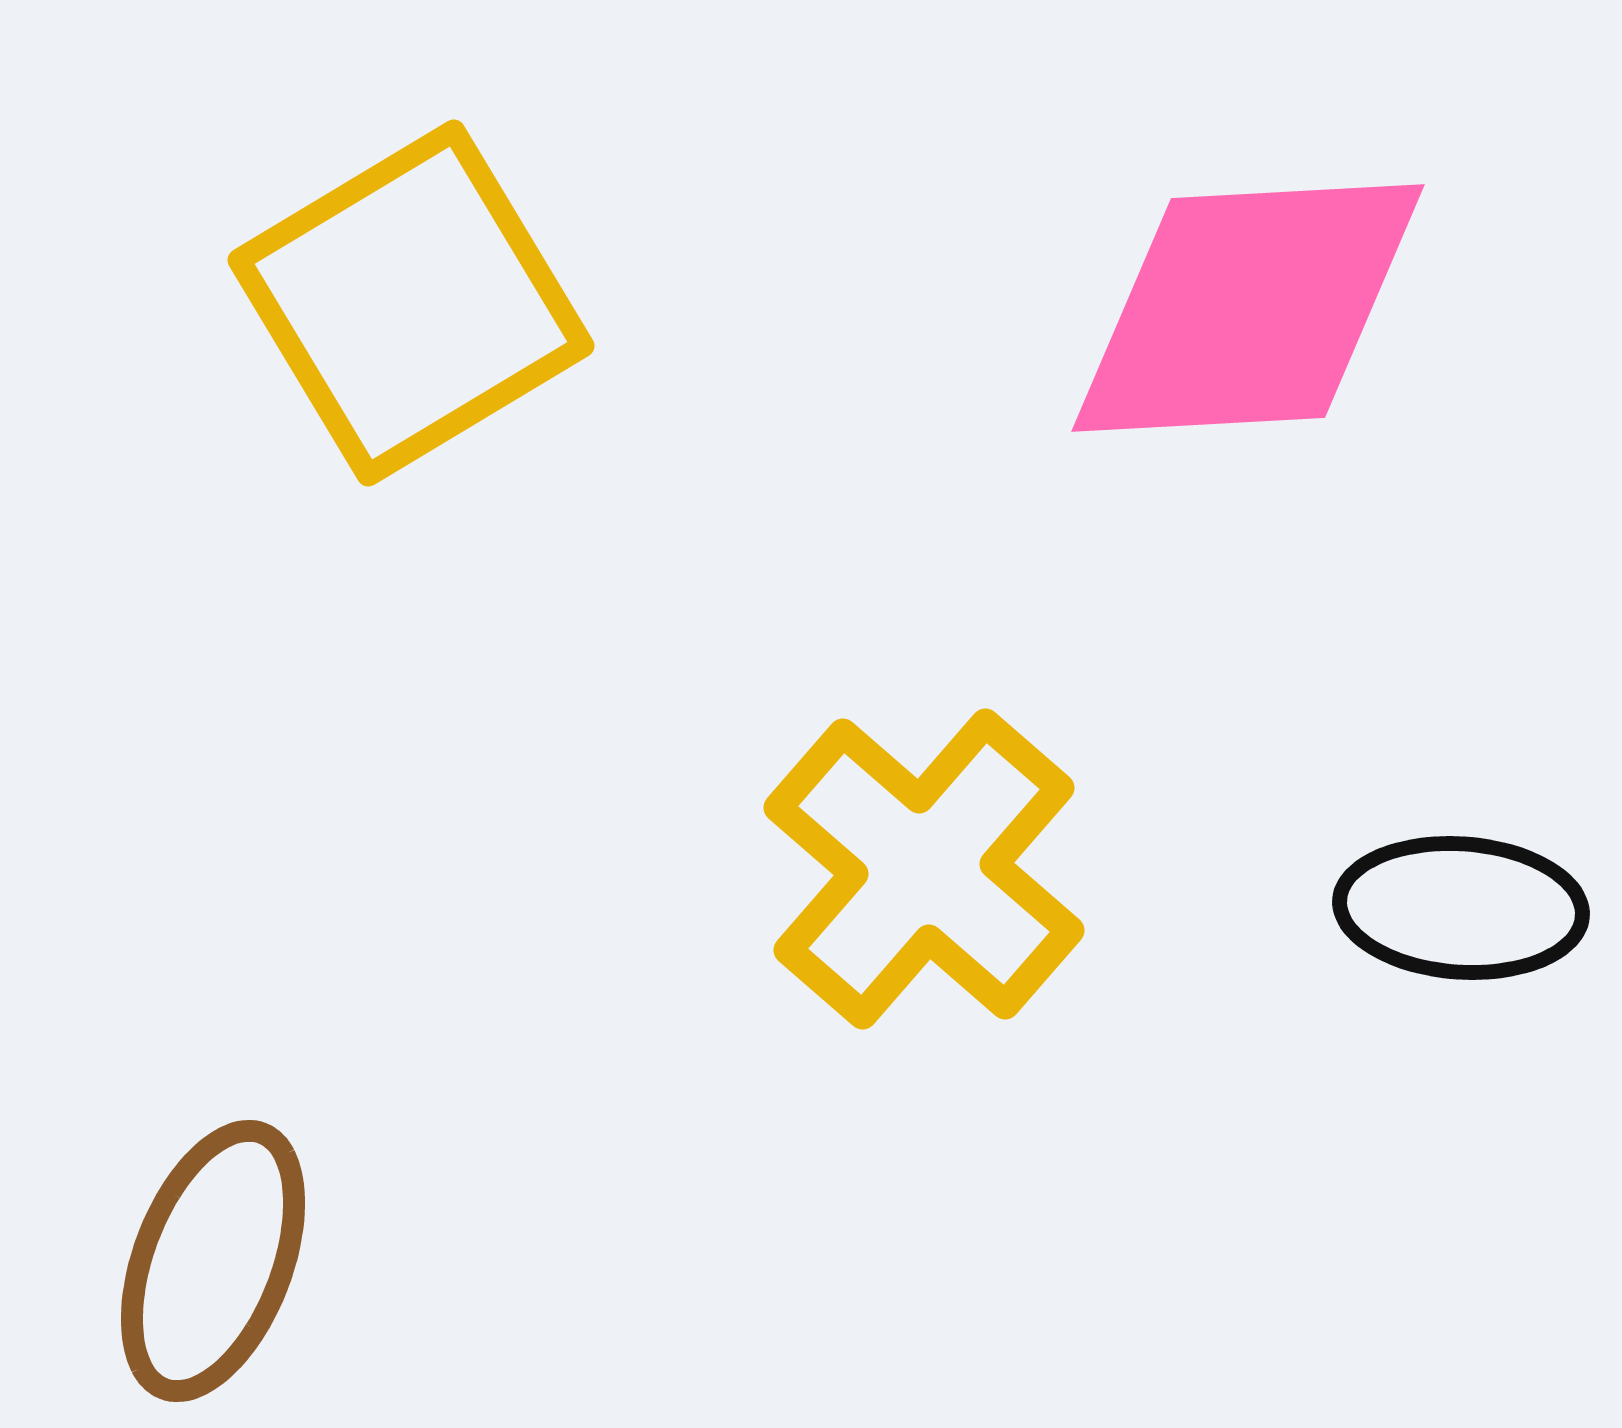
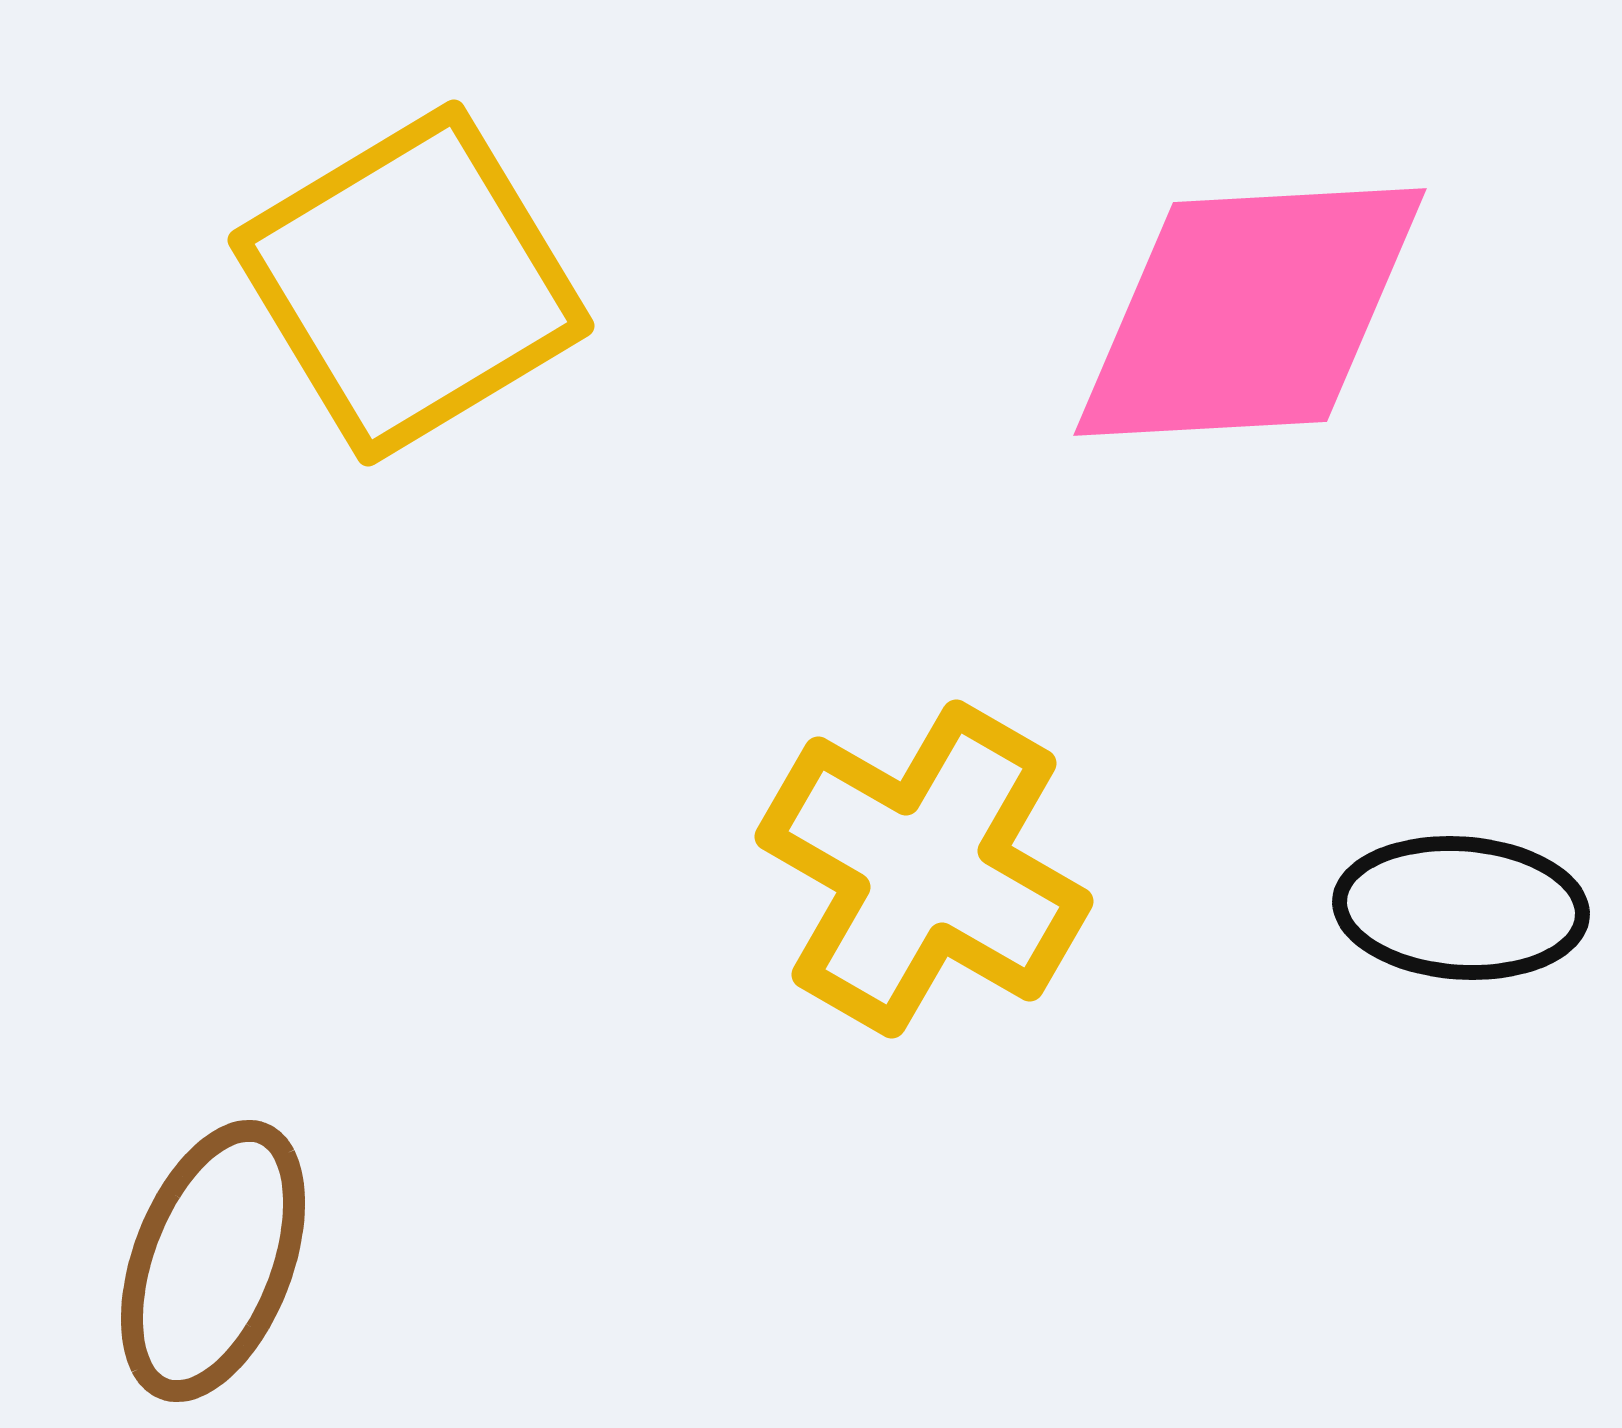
yellow square: moved 20 px up
pink diamond: moved 2 px right, 4 px down
yellow cross: rotated 11 degrees counterclockwise
